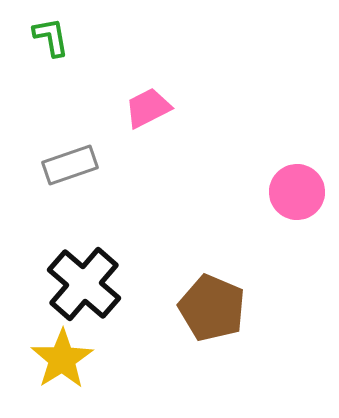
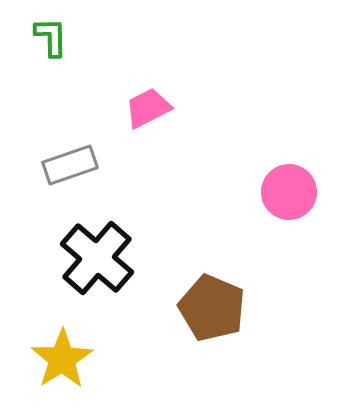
green L-shape: rotated 9 degrees clockwise
pink circle: moved 8 px left
black cross: moved 13 px right, 26 px up
